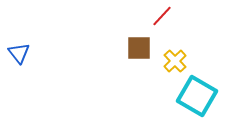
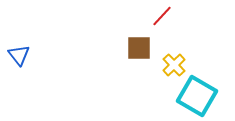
blue triangle: moved 2 px down
yellow cross: moved 1 px left, 4 px down
